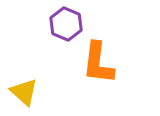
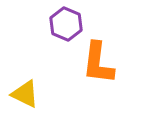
yellow triangle: moved 1 px right, 2 px down; rotated 16 degrees counterclockwise
